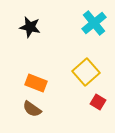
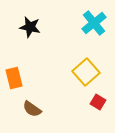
orange rectangle: moved 22 px left, 5 px up; rotated 55 degrees clockwise
